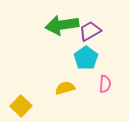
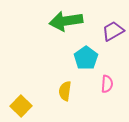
green arrow: moved 4 px right, 4 px up
purple trapezoid: moved 23 px right
pink semicircle: moved 2 px right
yellow semicircle: moved 3 px down; rotated 66 degrees counterclockwise
